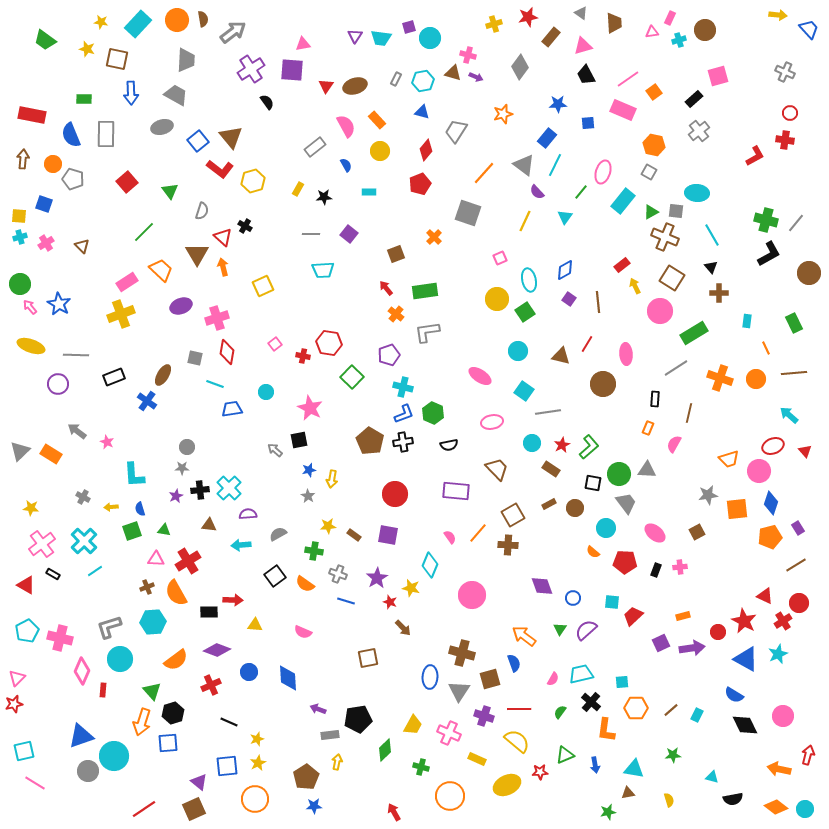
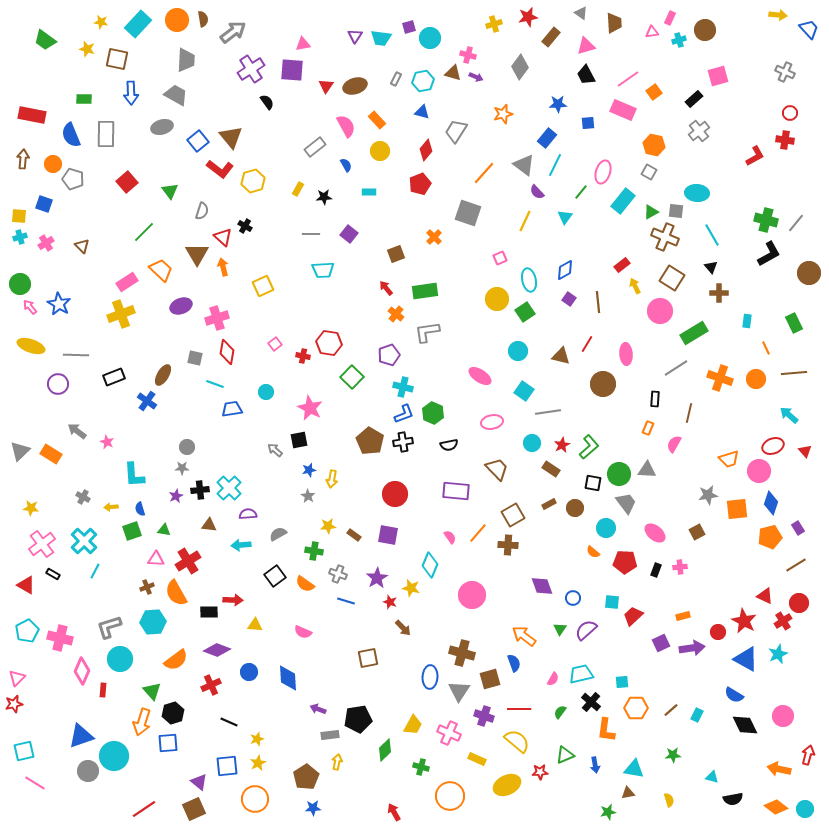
pink triangle at (583, 46): moved 3 px right
cyan line at (95, 571): rotated 28 degrees counterclockwise
blue star at (314, 806): moved 1 px left, 2 px down
